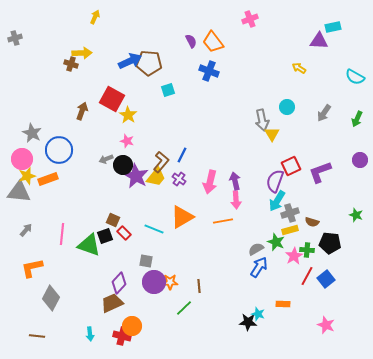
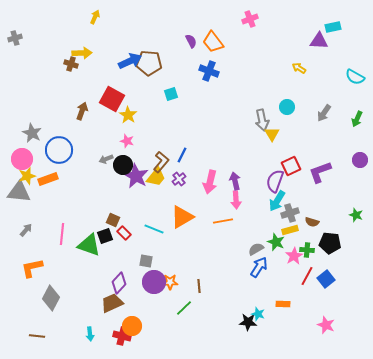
cyan square at (168, 90): moved 3 px right, 4 px down
purple cross at (179, 179): rotated 16 degrees clockwise
